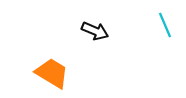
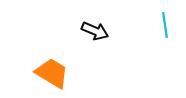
cyan line: rotated 15 degrees clockwise
